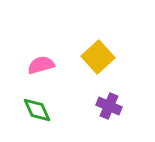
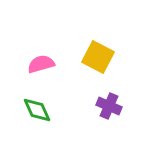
yellow square: rotated 20 degrees counterclockwise
pink semicircle: moved 1 px up
